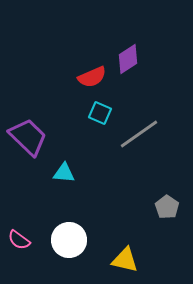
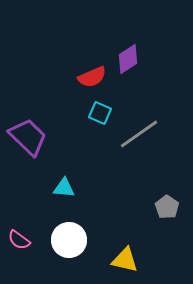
cyan triangle: moved 15 px down
